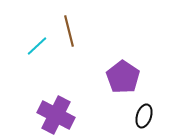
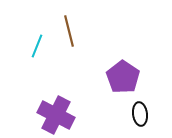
cyan line: rotated 25 degrees counterclockwise
black ellipse: moved 4 px left, 2 px up; rotated 25 degrees counterclockwise
